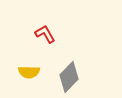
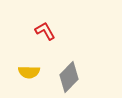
red L-shape: moved 3 px up
